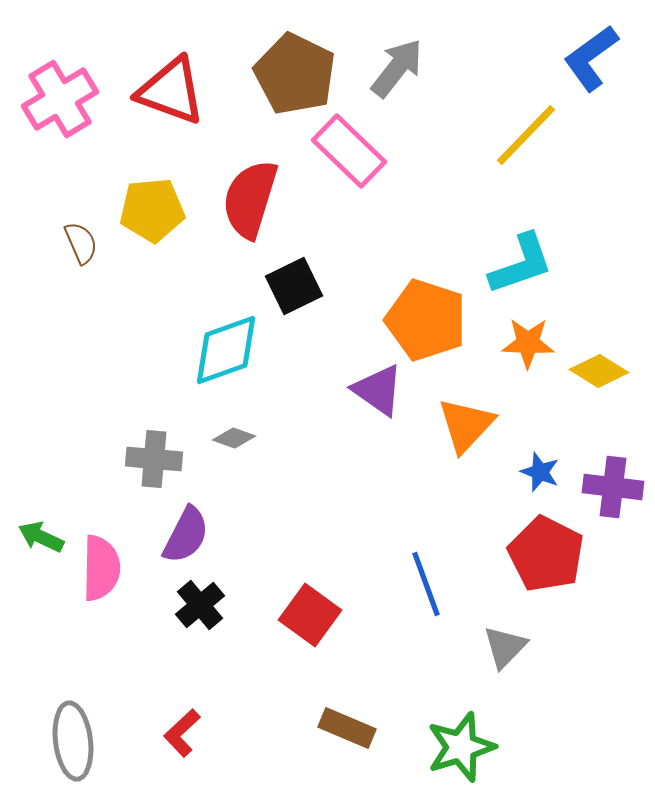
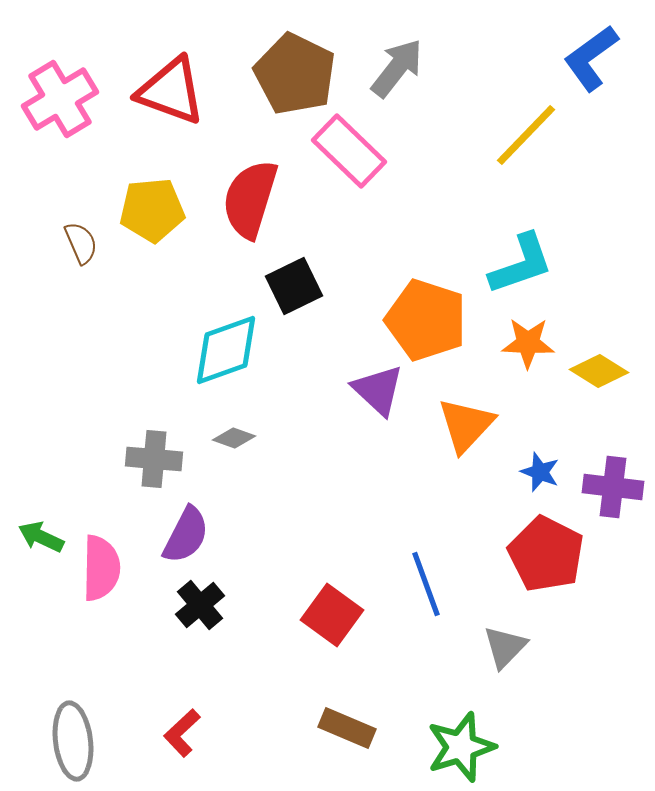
purple triangle: rotated 8 degrees clockwise
red square: moved 22 px right
